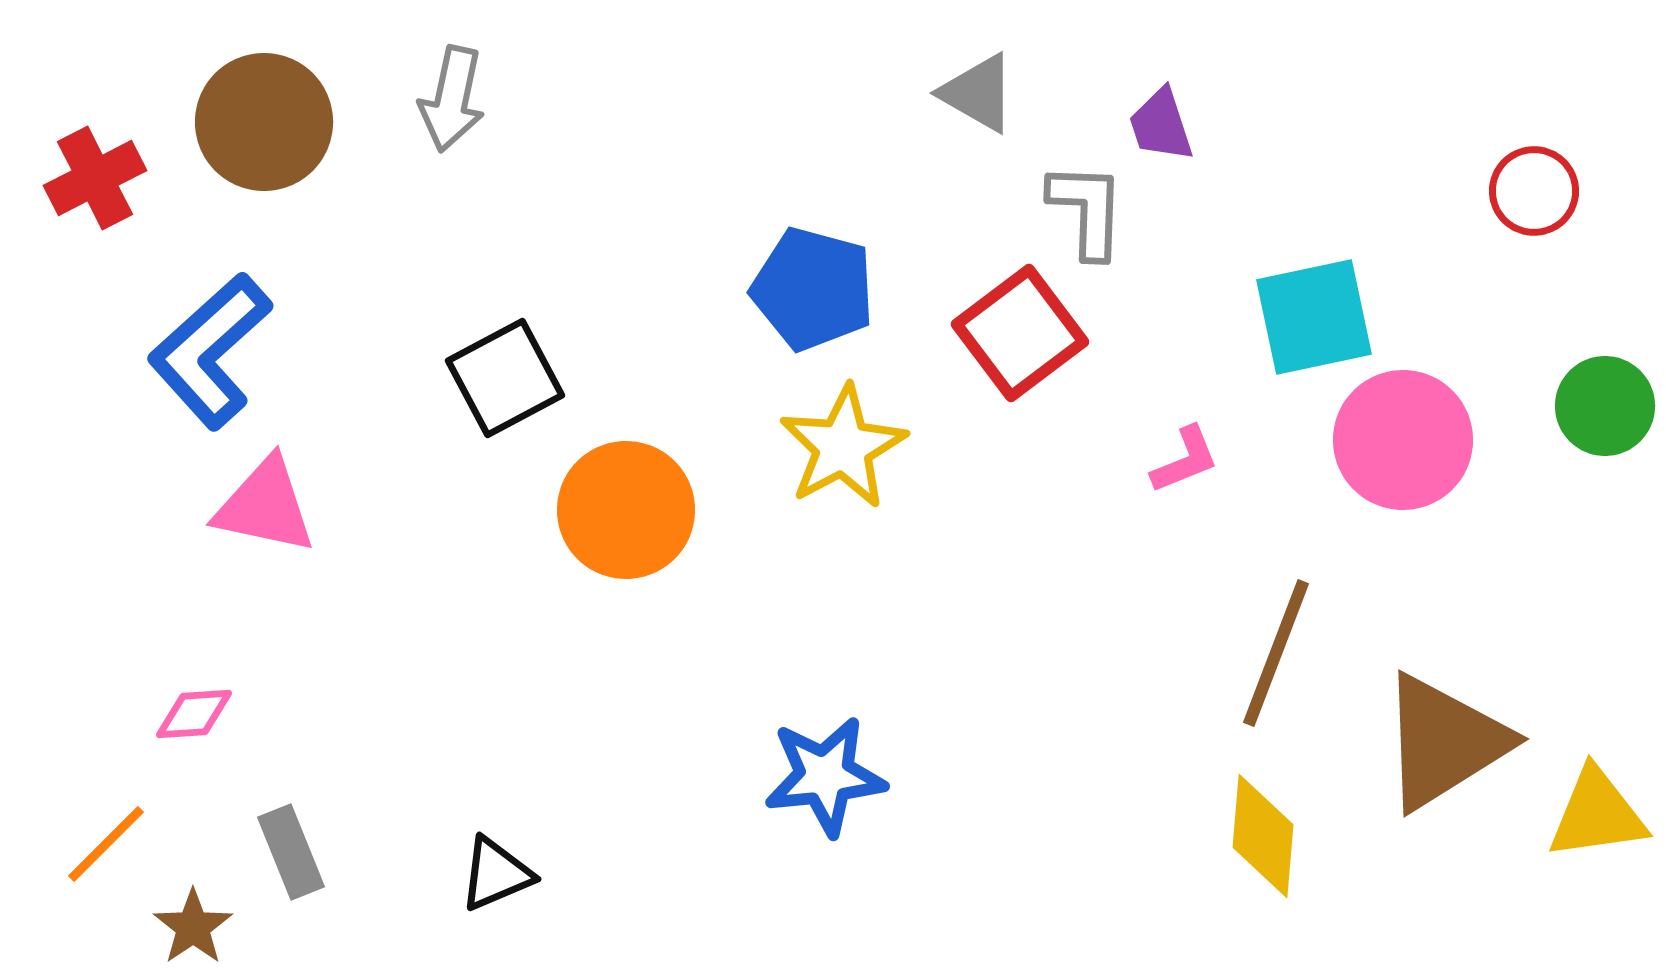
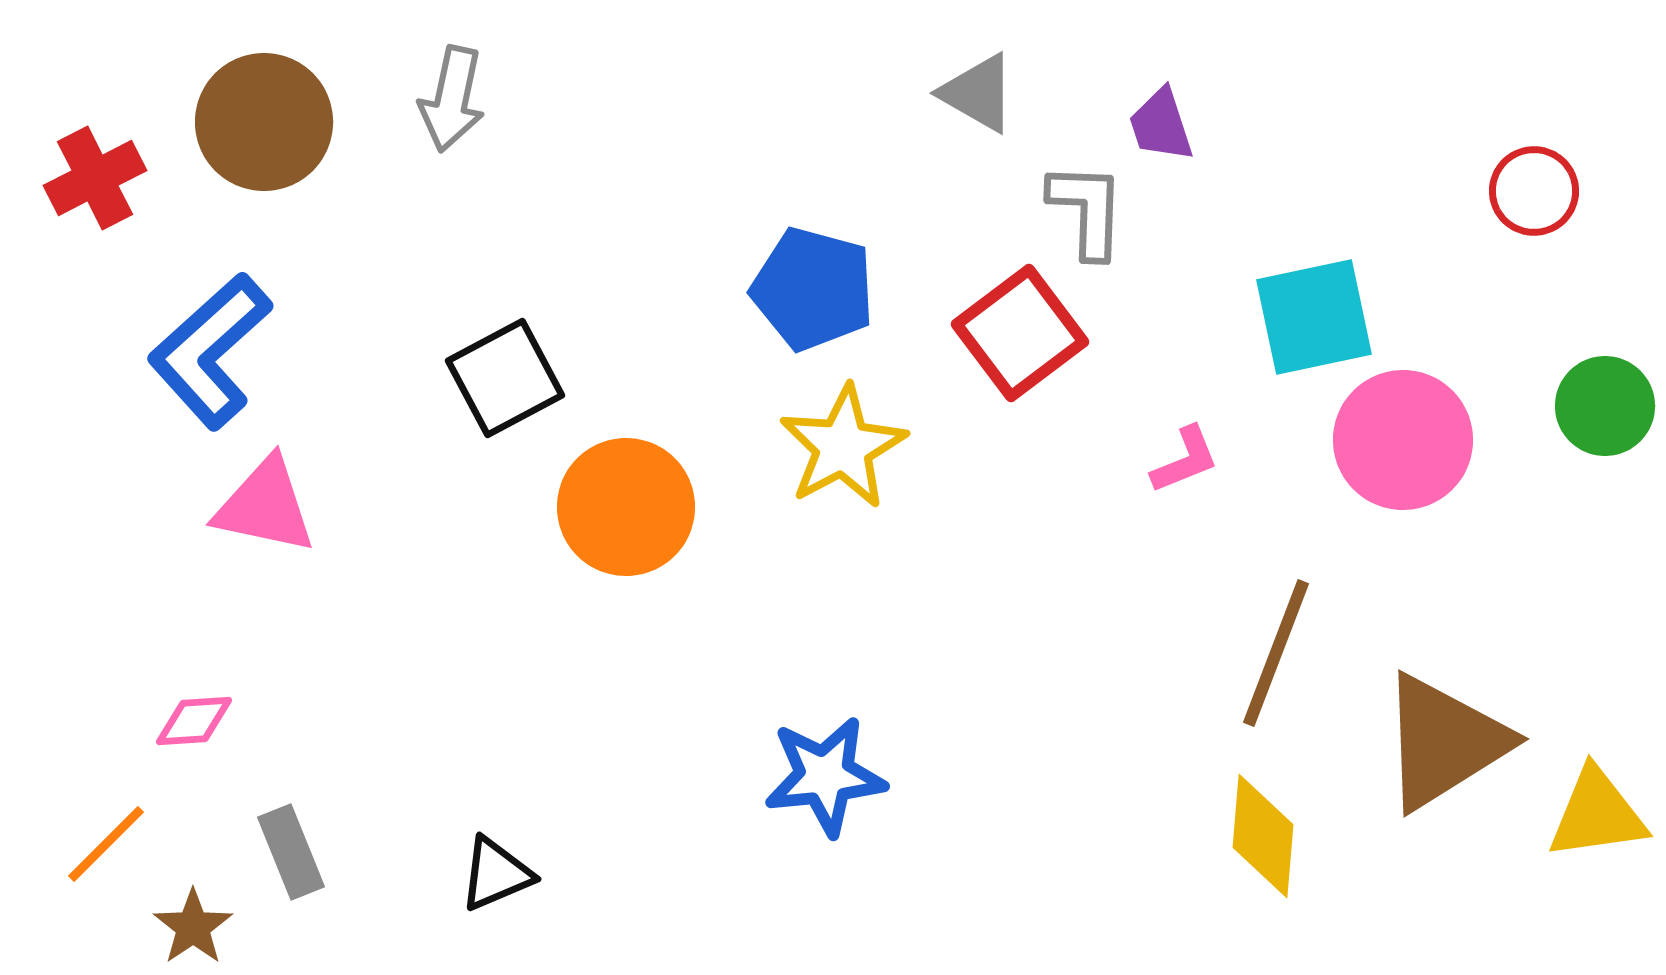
orange circle: moved 3 px up
pink diamond: moved 7 px down
